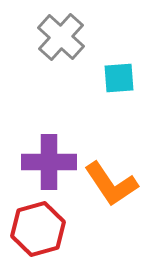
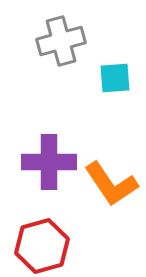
gray cross: moved 4 px down; rotated 33 degrees clockwise
cyan square: moved 4 px left
red hexagon: moved 4 px right, 17 px down
